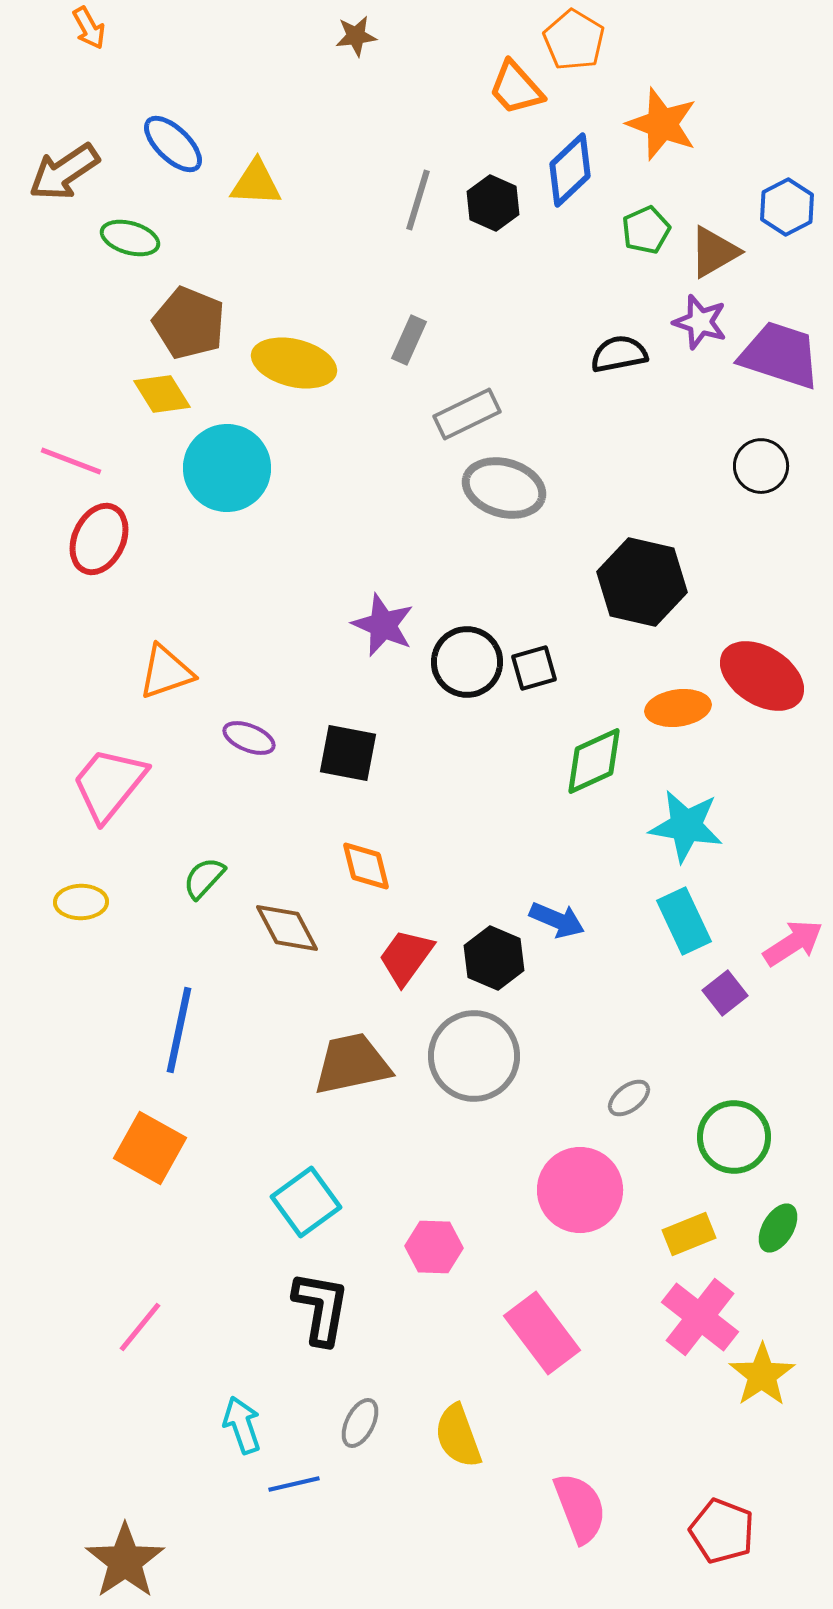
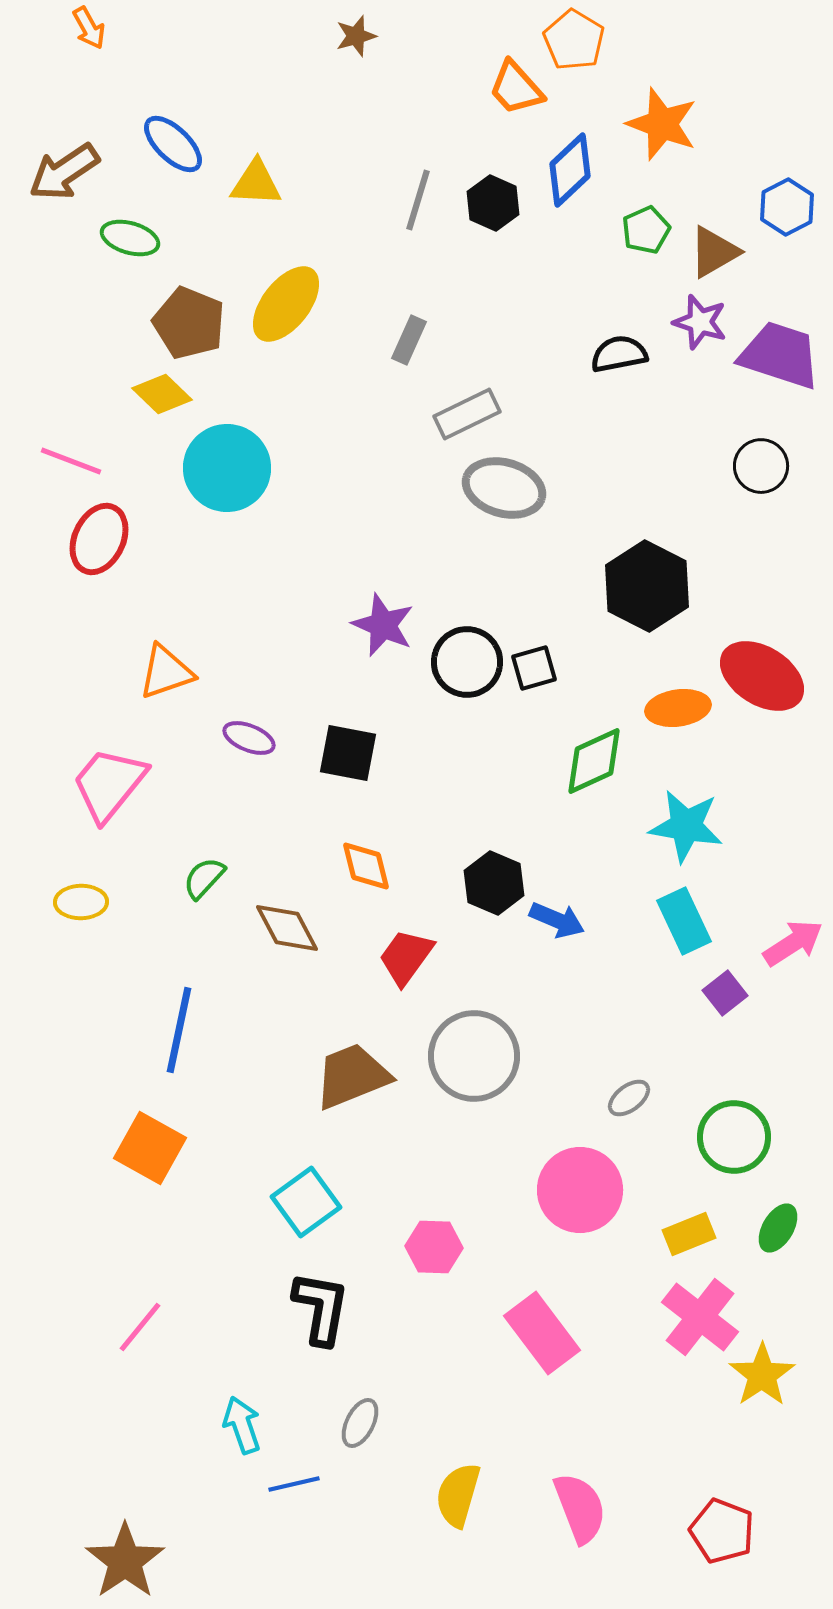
brown star at (356, 36): rotated 9 degrees counterclockwise
yellow ellipse at (294, 363): moved 8 px left, 59 px up; rotated 66 degrees counterclockwise
yellow diamond at (162, 394): rotated 14 degrees counterclockwise
black hexagon at (642, 582): moved 5 px right, 4 px down; rotated 14 degrees clockwise
black hexagon at (494, 958): moved 75 px up
brown trapezoid at (352, 1064): moved 12 px down; rotated 10 degrees counterclockwise
yellow semicircle at (458, 1436): moved 59 px down; rotated 36 degrees clockwise
